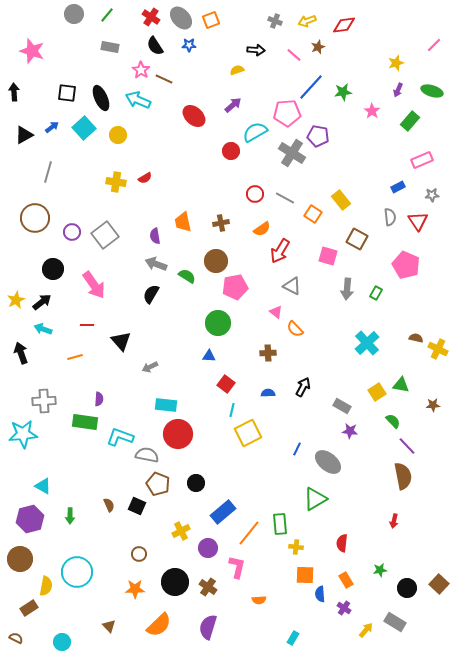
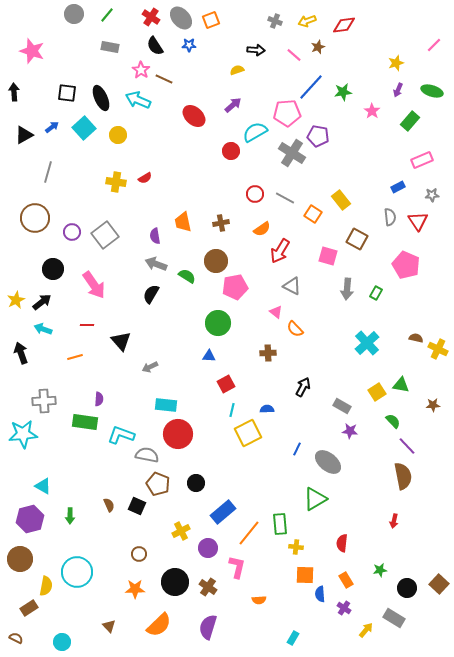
red square at (226, 384): rotated 24 degrees clockwise
blue semicircle at (268, 393): moved 1 px left, 16 px down
cyan L-shape at (120, 437): moved 1 px right, 2 px up
gray rectangle at (395, 622): moved 1 px left, 4 px up
